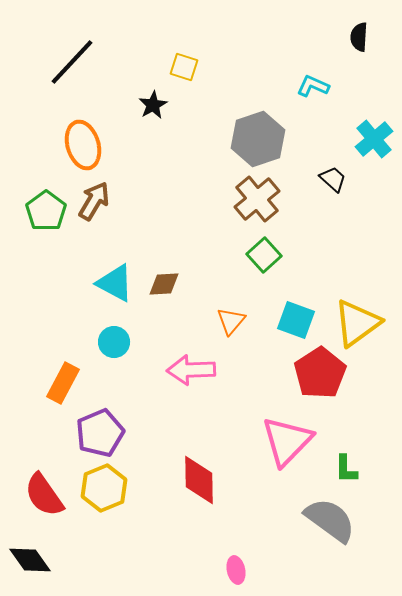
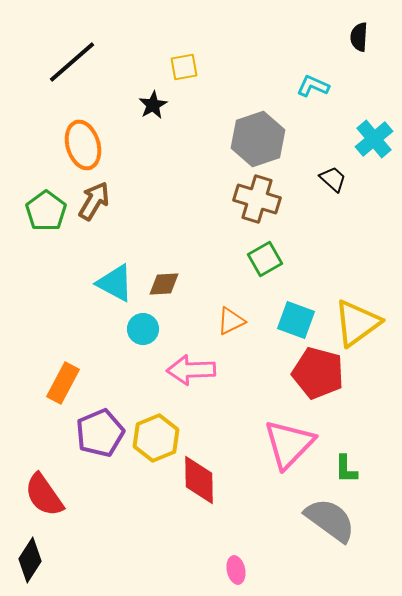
black line: rotated 6 degrees clockwise
yellow square: rotated 28 degrees counterclockwise
brown cross: rotated 33 degrees counterclockwise
green square: moved 1 px right, 4 px down; rotated 12 degrees clockwise
orange triangle: rotated 24 degrees clockwise
cyan circle: moved 29 px right, 13 px up
red pentagon: moved 2 px left; rotated 24 degrees counterclockwise
pink triangle: moved 2 px right, 3 px down
yellow hexagon: moved 52 px right, 50 px up
black diamond: rotated 69 degrees clockwise
